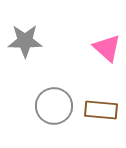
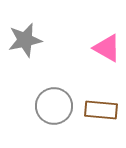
gray star: moved 1 px up; rotated 12 degrees counterclockwise
pink triangle: rotated 12 degrees counterclockwise
